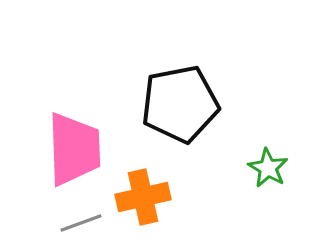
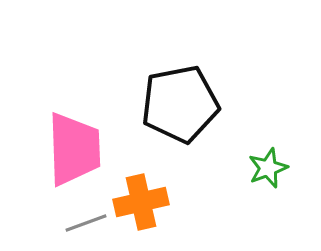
green star: rotated 21 degrees clockwise
orange cross: moved 2 px left, 5 px down
gray line: moved 5 px right
